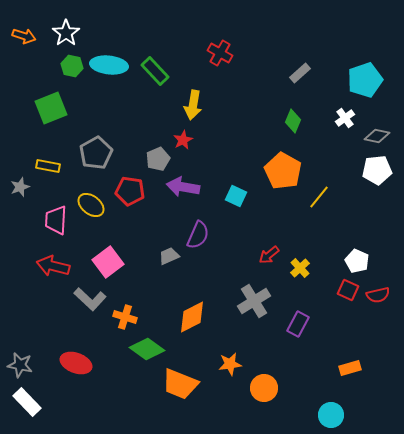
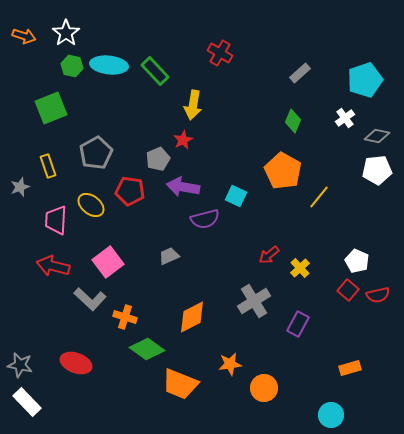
yellow rectangle at (48, 166): rotated 60 degrees clockwise
purple semicircle at (198, 235): moved 7 px right, 16 px up; rotated 52 degrees clockwise
red square at (348, 290): rotated 15 degrees clockwise
